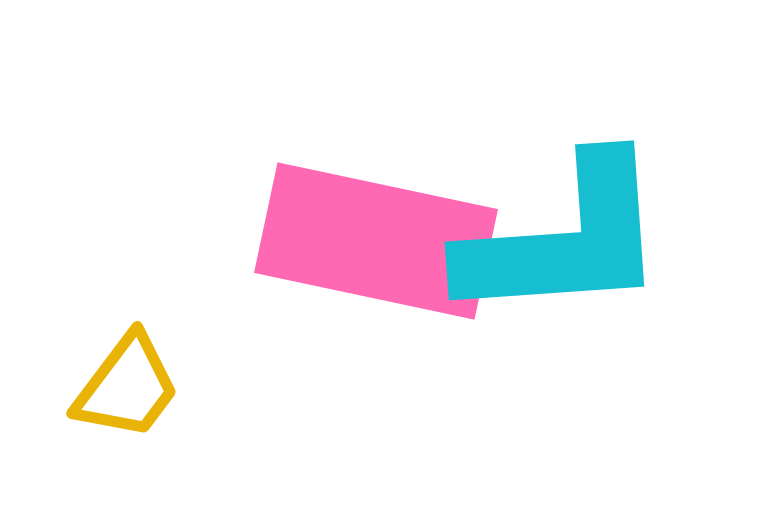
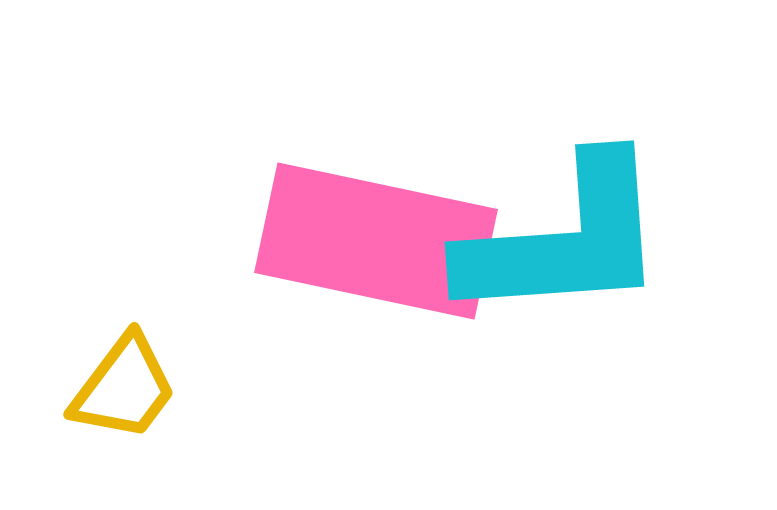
yellow trapezoid: moved 3 px left, 1 px down
